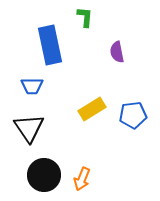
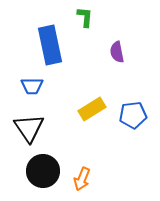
black circle: moved 1 px left, 4 px up
